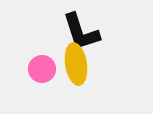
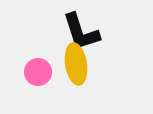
pink circle: moved 4 px left, 3 px down
